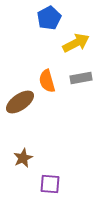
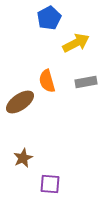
gray rectangle: moved 5 px right, 4 px down
